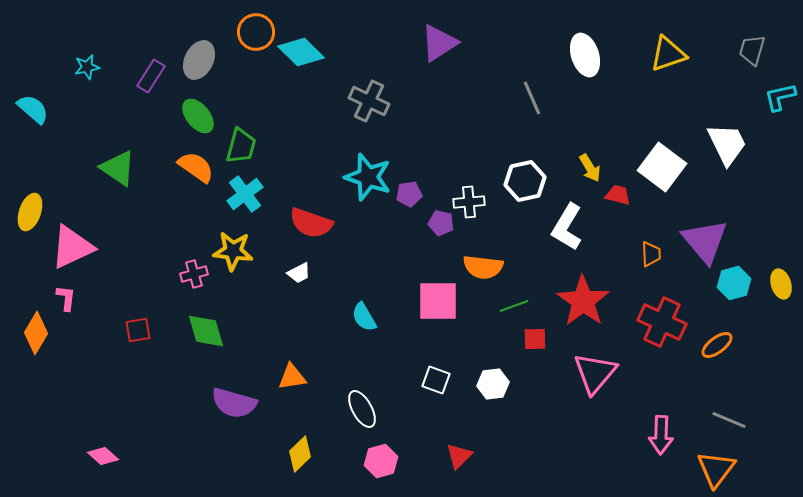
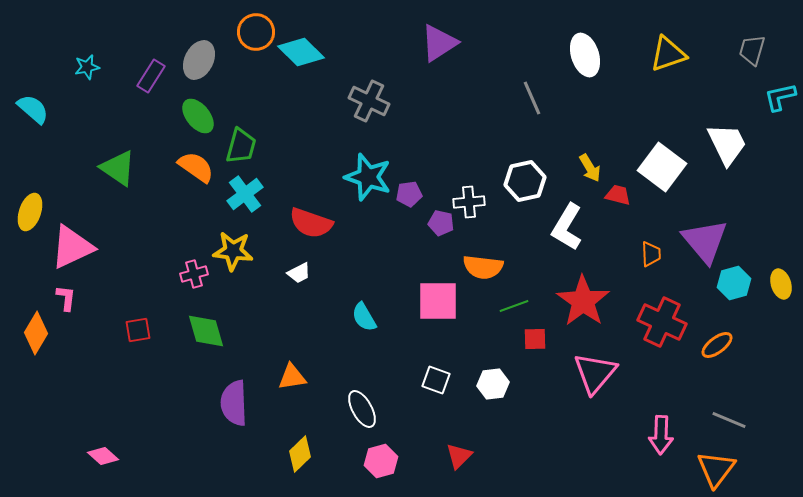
purple semicircle at (234, 403): rotated 72 degrees clockwise
